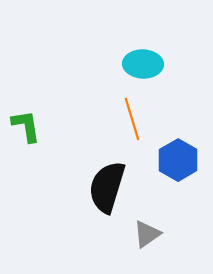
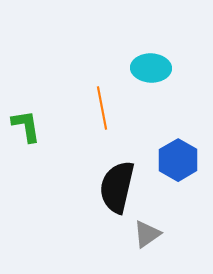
cyan ellipse: moved 8 px right, 4 px down
orange line: moved 30 px left, 11 px up; rotated 6 degrees clockwise
black semicircle: moved 10 px right; rotated 4 degrees counterclockwise
